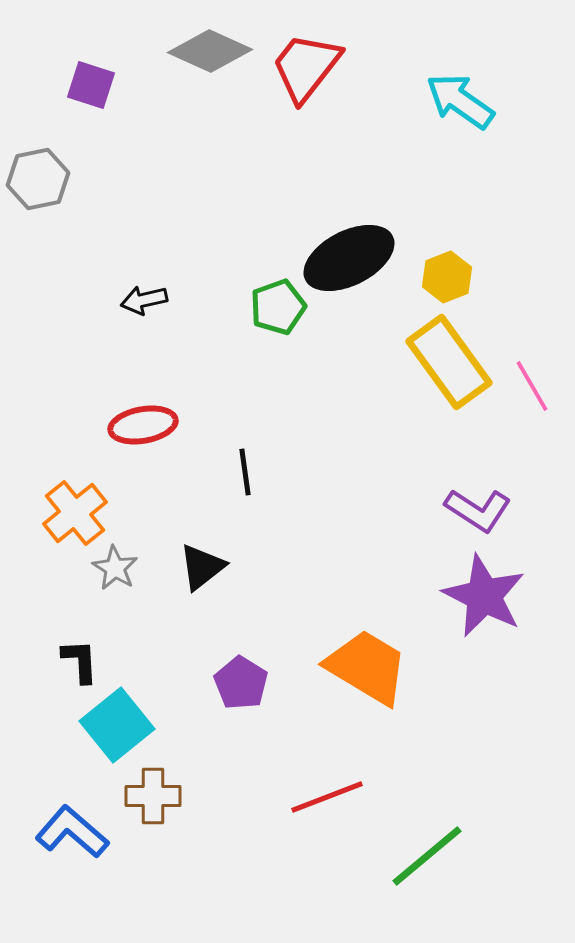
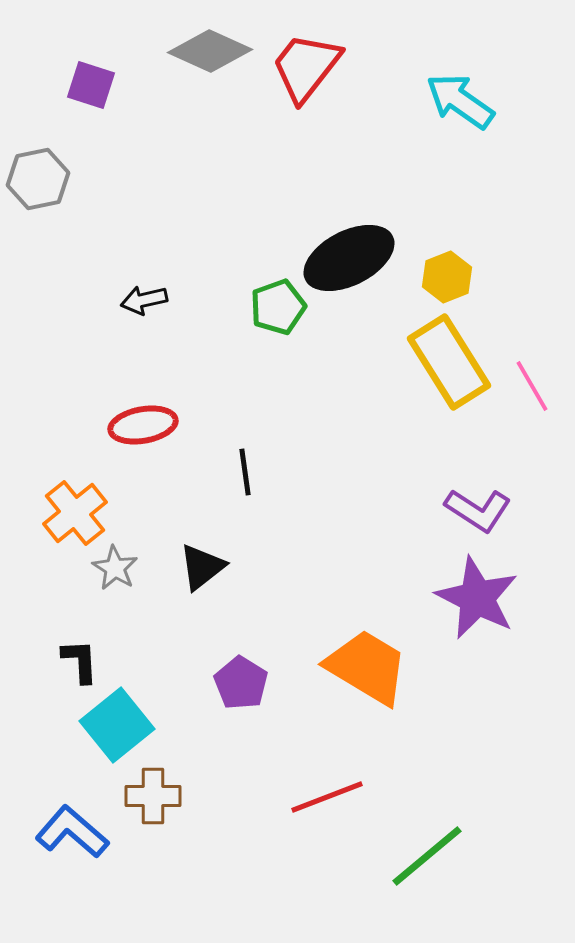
yellow rectangle: rotated 4 degrees clockwise
purple star: moved 7 px left, 2 px down
